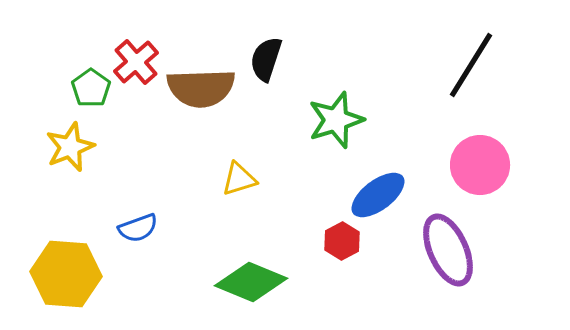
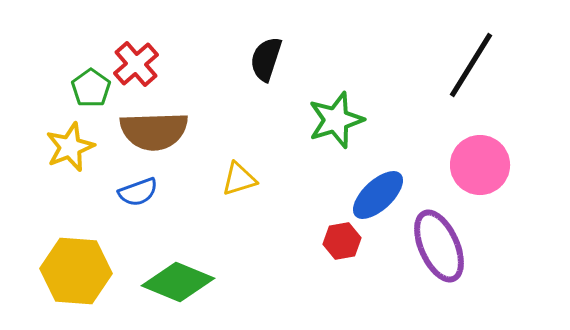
red cross: moved 2 px down
brown semicircle: moved 47 px left, 43 px down
blue ellipse: rotated 6 degrees counterclockwise
blue semicircle: moved 36 px up
red hexagon: rotated 18 degrees clockwise
purple ellipse: moved 9 px left, 4 px up
yellow hexagon: moved 10 px right, 3 px up
green diamond: moved 73 px left
